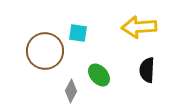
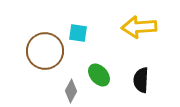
black semicircle: moved 6 px left, 10 px down
